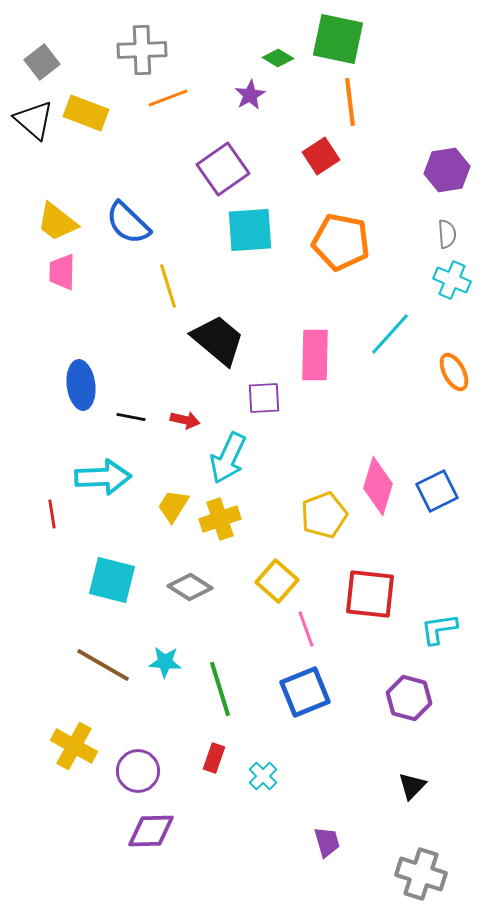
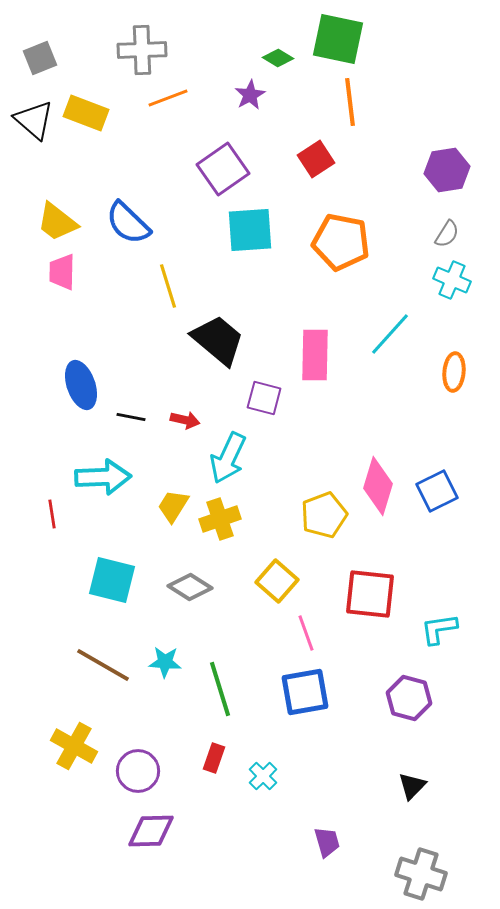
gray square at (42, 62): moved 2 px left, 4 px up; rotated 16 degrees clockwise
red square at (321, 156): moved 5 px left, 3 px down
gray semicircle at (447, 234): rotated 36 degrees clockwise
orange ellipse at (454, 372): rotated 33 degrees clockwise
blue ellipse at (81, 385): rotated 12 degrees counterclockwise
purple square at (264, 398): rotated 18 degrees clockwise
pink line at (306, 629): moved 4 px down
blue square at (305, 692): rotated 12 degrees clockwise
